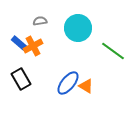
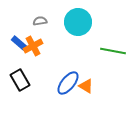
cyan circle: moved 6 px up
green line: rotated 25 degrees counterclockwise
black rectangle: moved 1 px left, 1 px down
